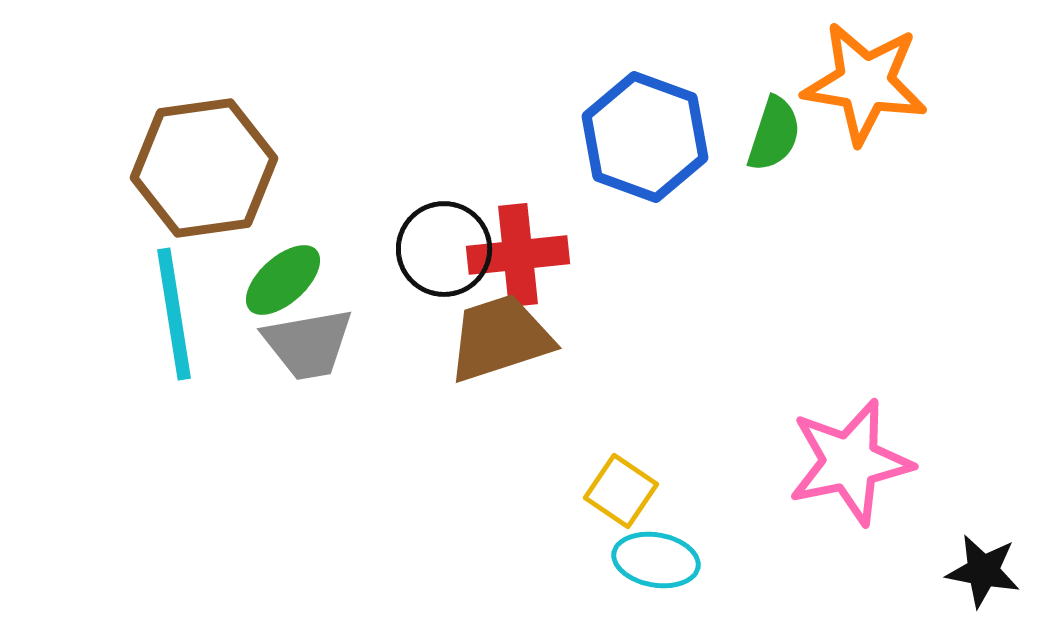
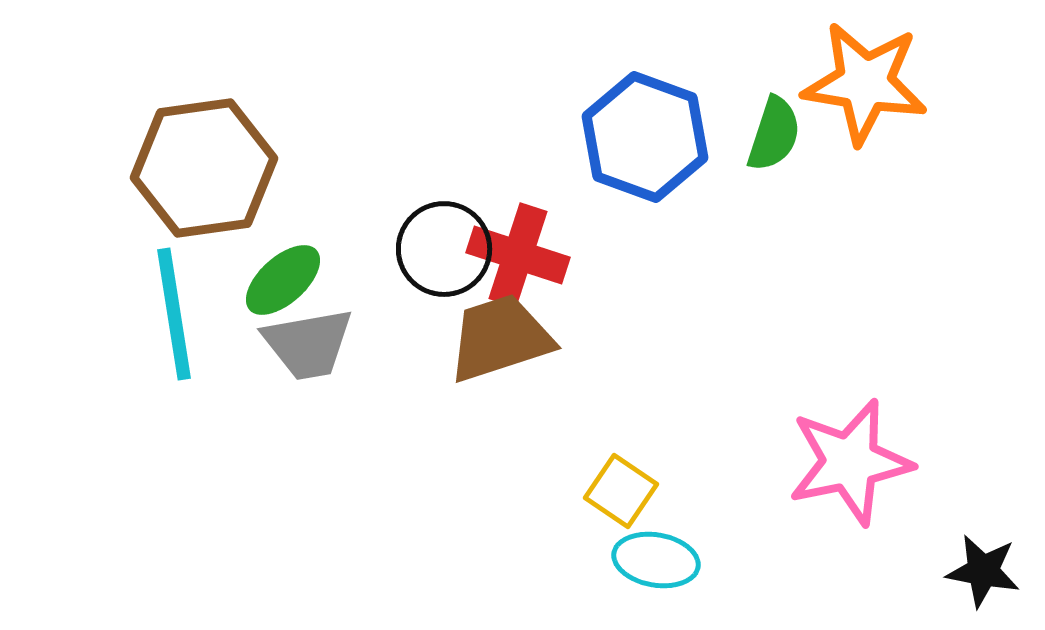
red cross: rotated 24 degrees clockwise
